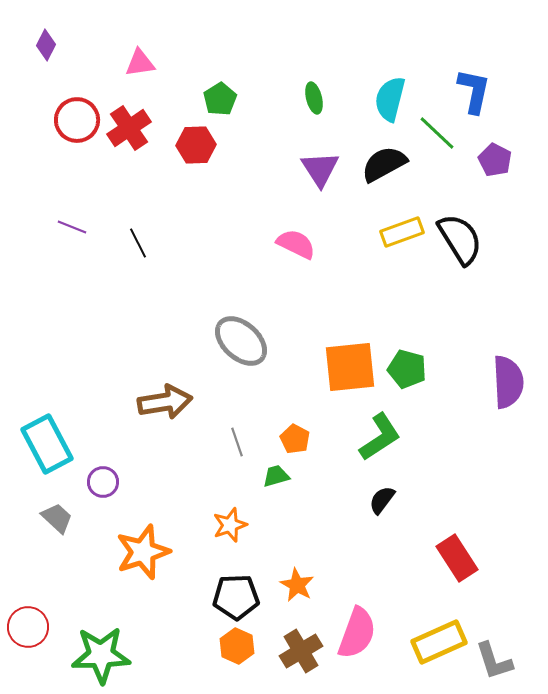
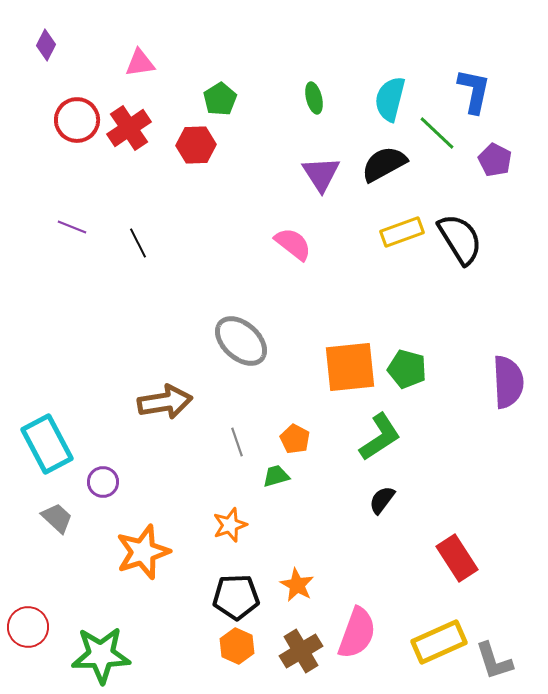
purple triangle at (320, 169): moved 1 px right, 5 px down
pink semicircle at (296, 244): moved 3 px left; rotated 12 degrees clockwise
